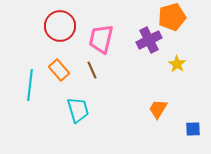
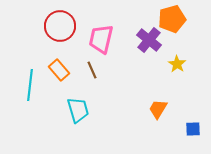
orange pentagon: moved 2 px down
purple cross: rotated 25 degrees counterclockwise
